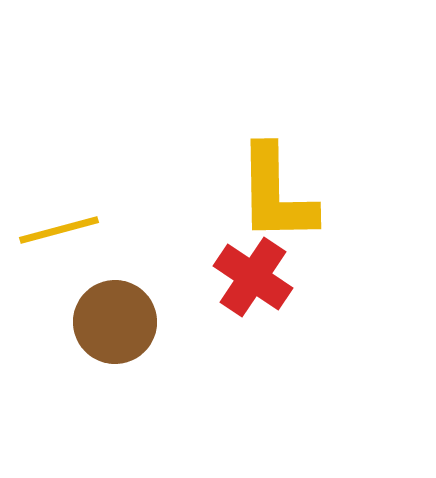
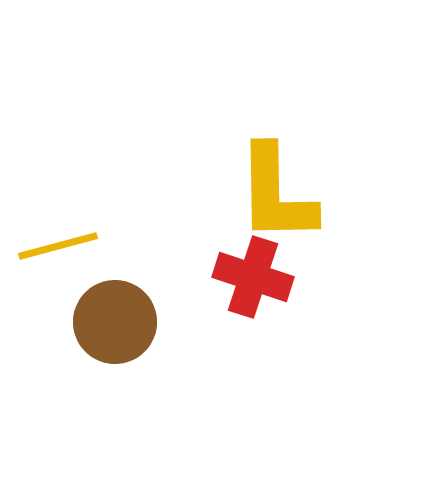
yellow line: moved 1 px left, 16 px down
red cross: rotated 16 degrees counterclockwise
